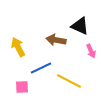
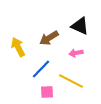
brown arrow: moved 7 px left, 2 px up; rotated 42 degrees counterclockwise
pink arrow: moved 15 px left, 2 px down; rotated 104 degrees clockwise
blue line: moved 1 px down; rotated 20 degrees counterclockwise
yellow line: moved 2 px right
pink square: moved 25 px right, 5 px down
